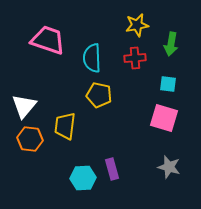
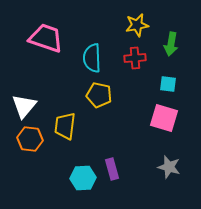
pink trapezoid: moved 2 px left, 2 px up
